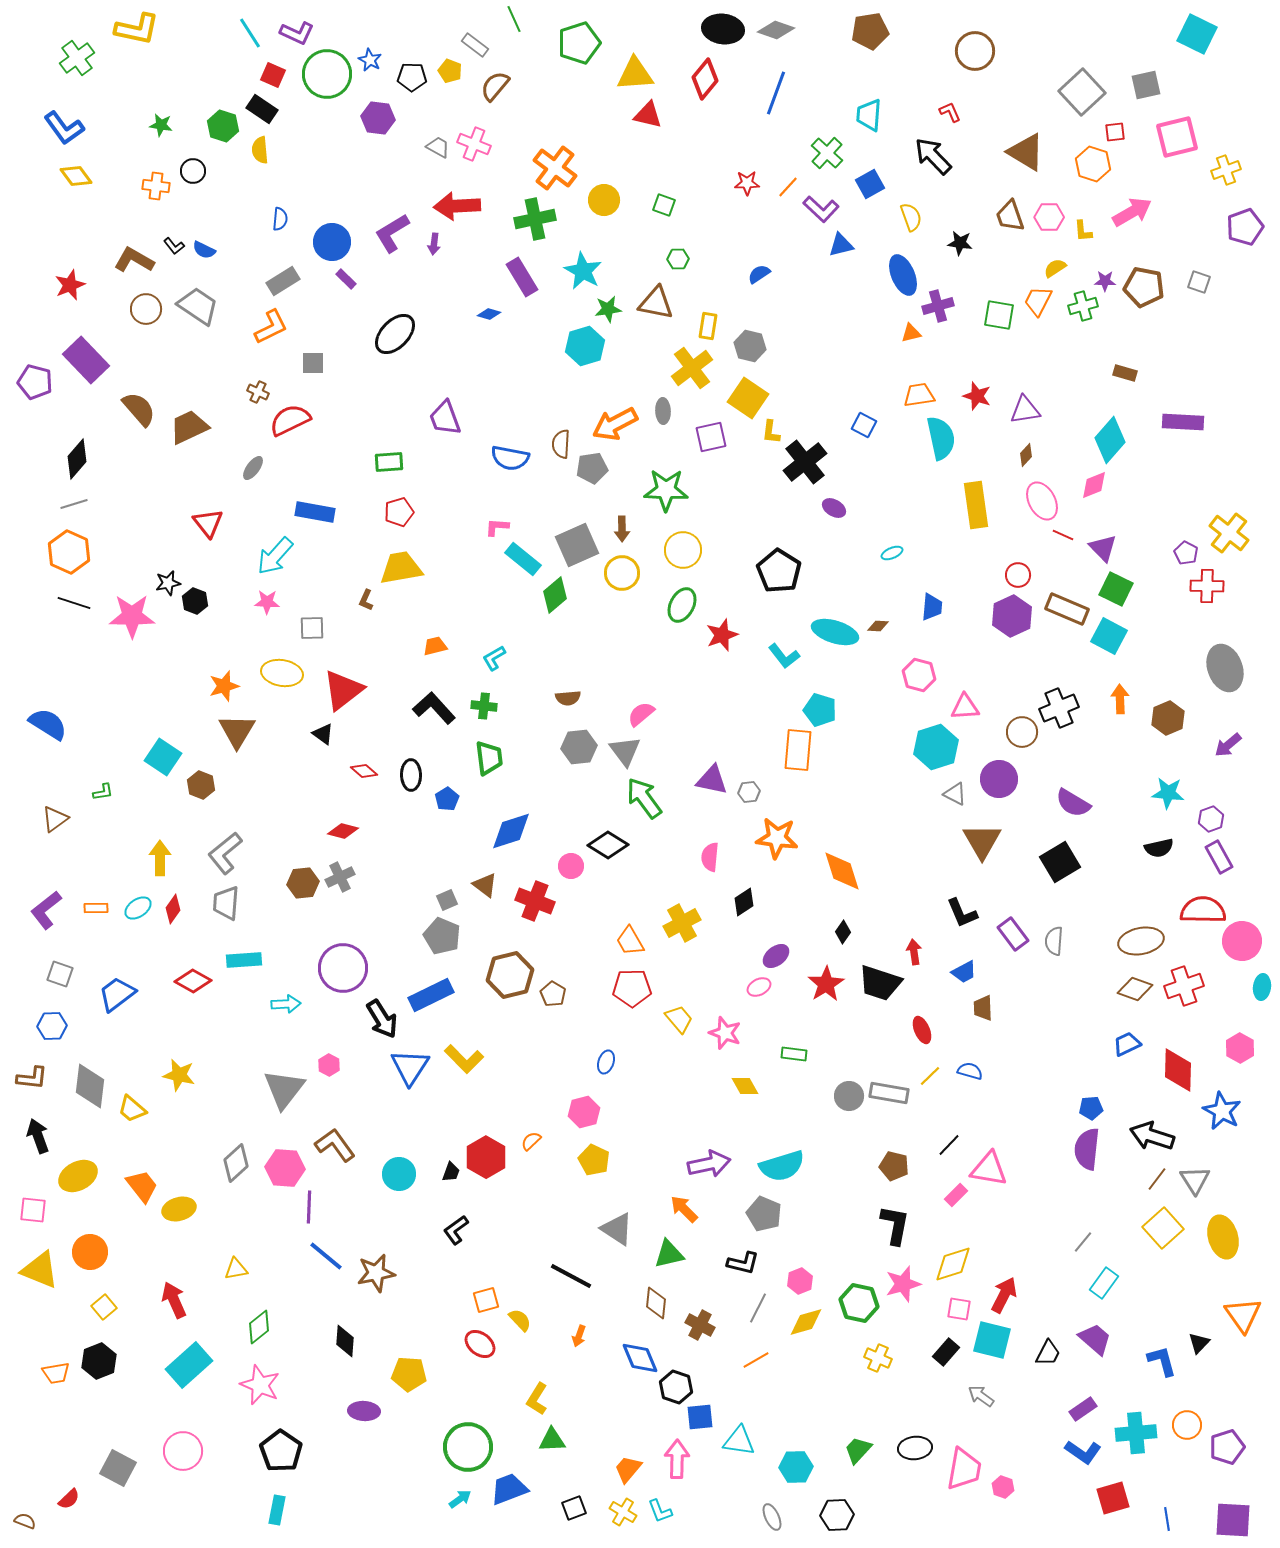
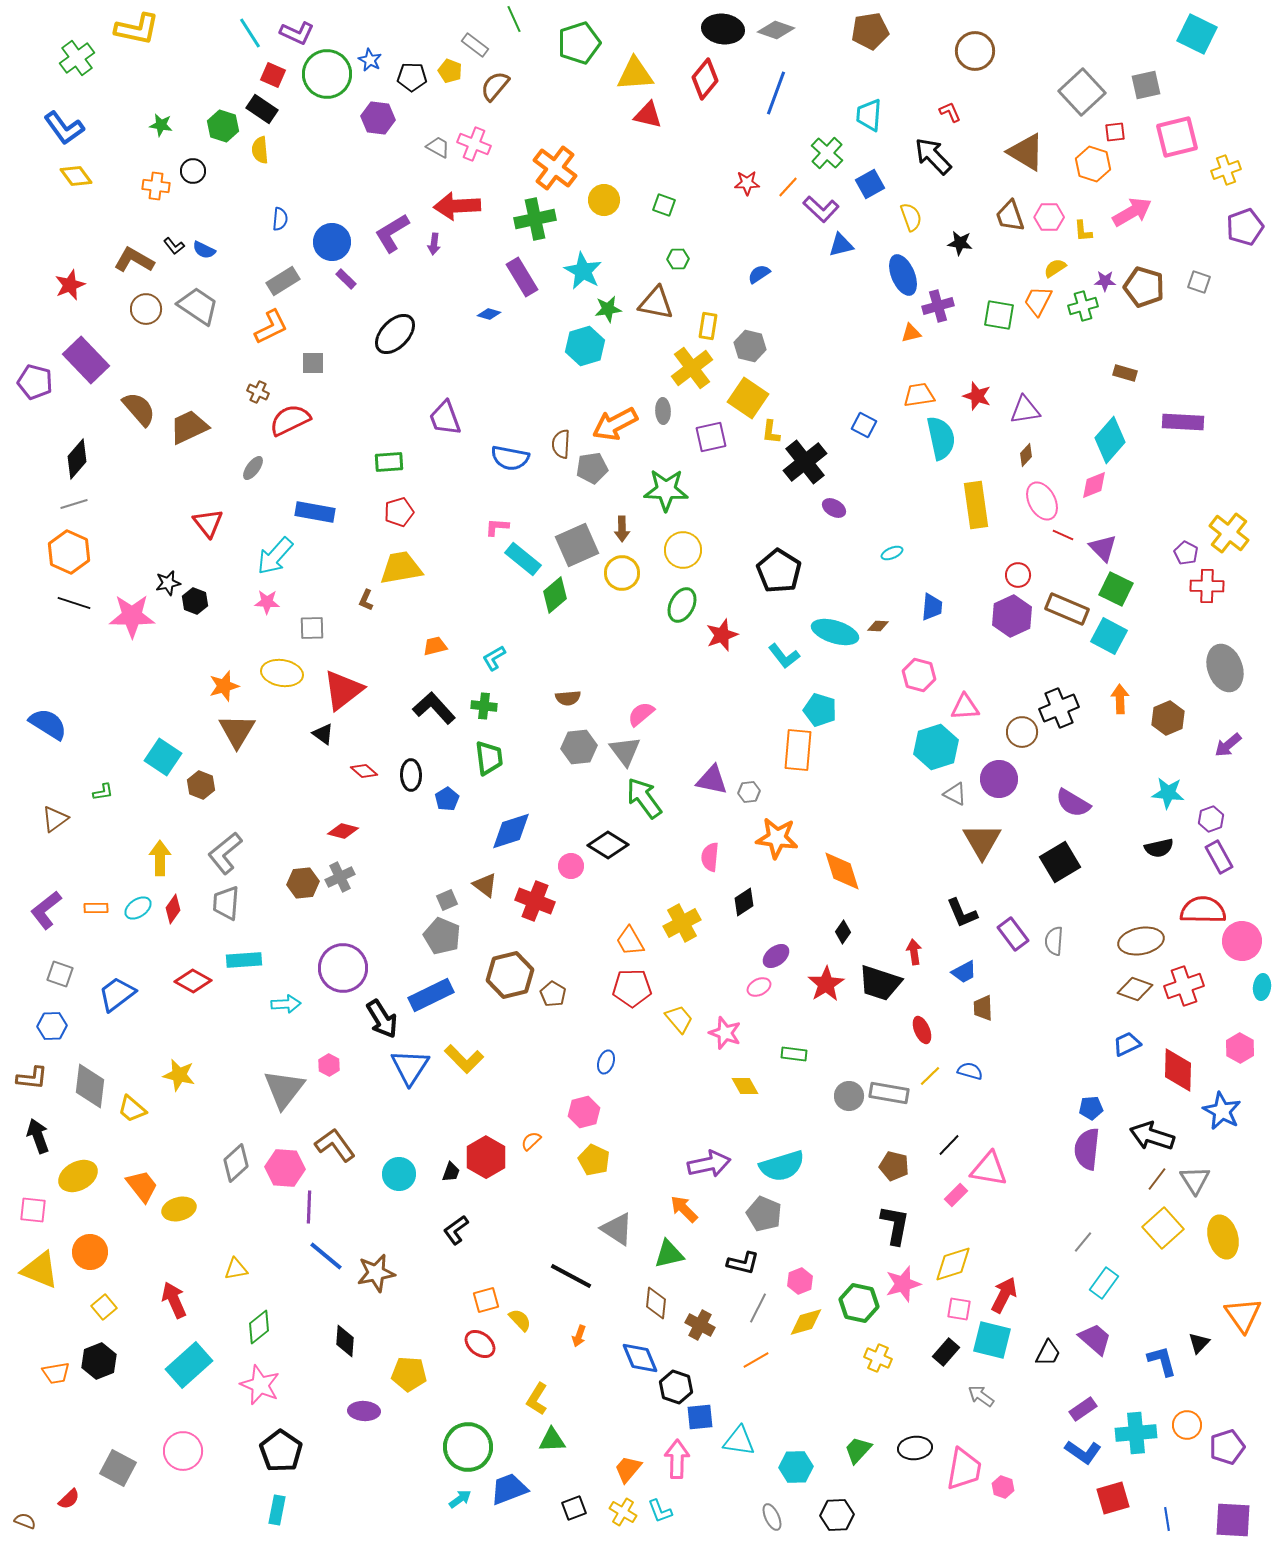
brown pentagon at (1144, 287): rotated 6 degrees clockwise
